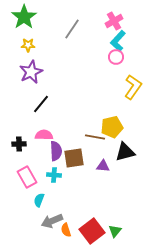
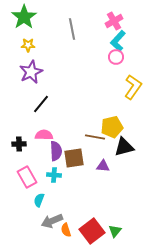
gray line: rotated 45 degrees counterclockwise
black triangle: moved 1 px left, 5 px up
